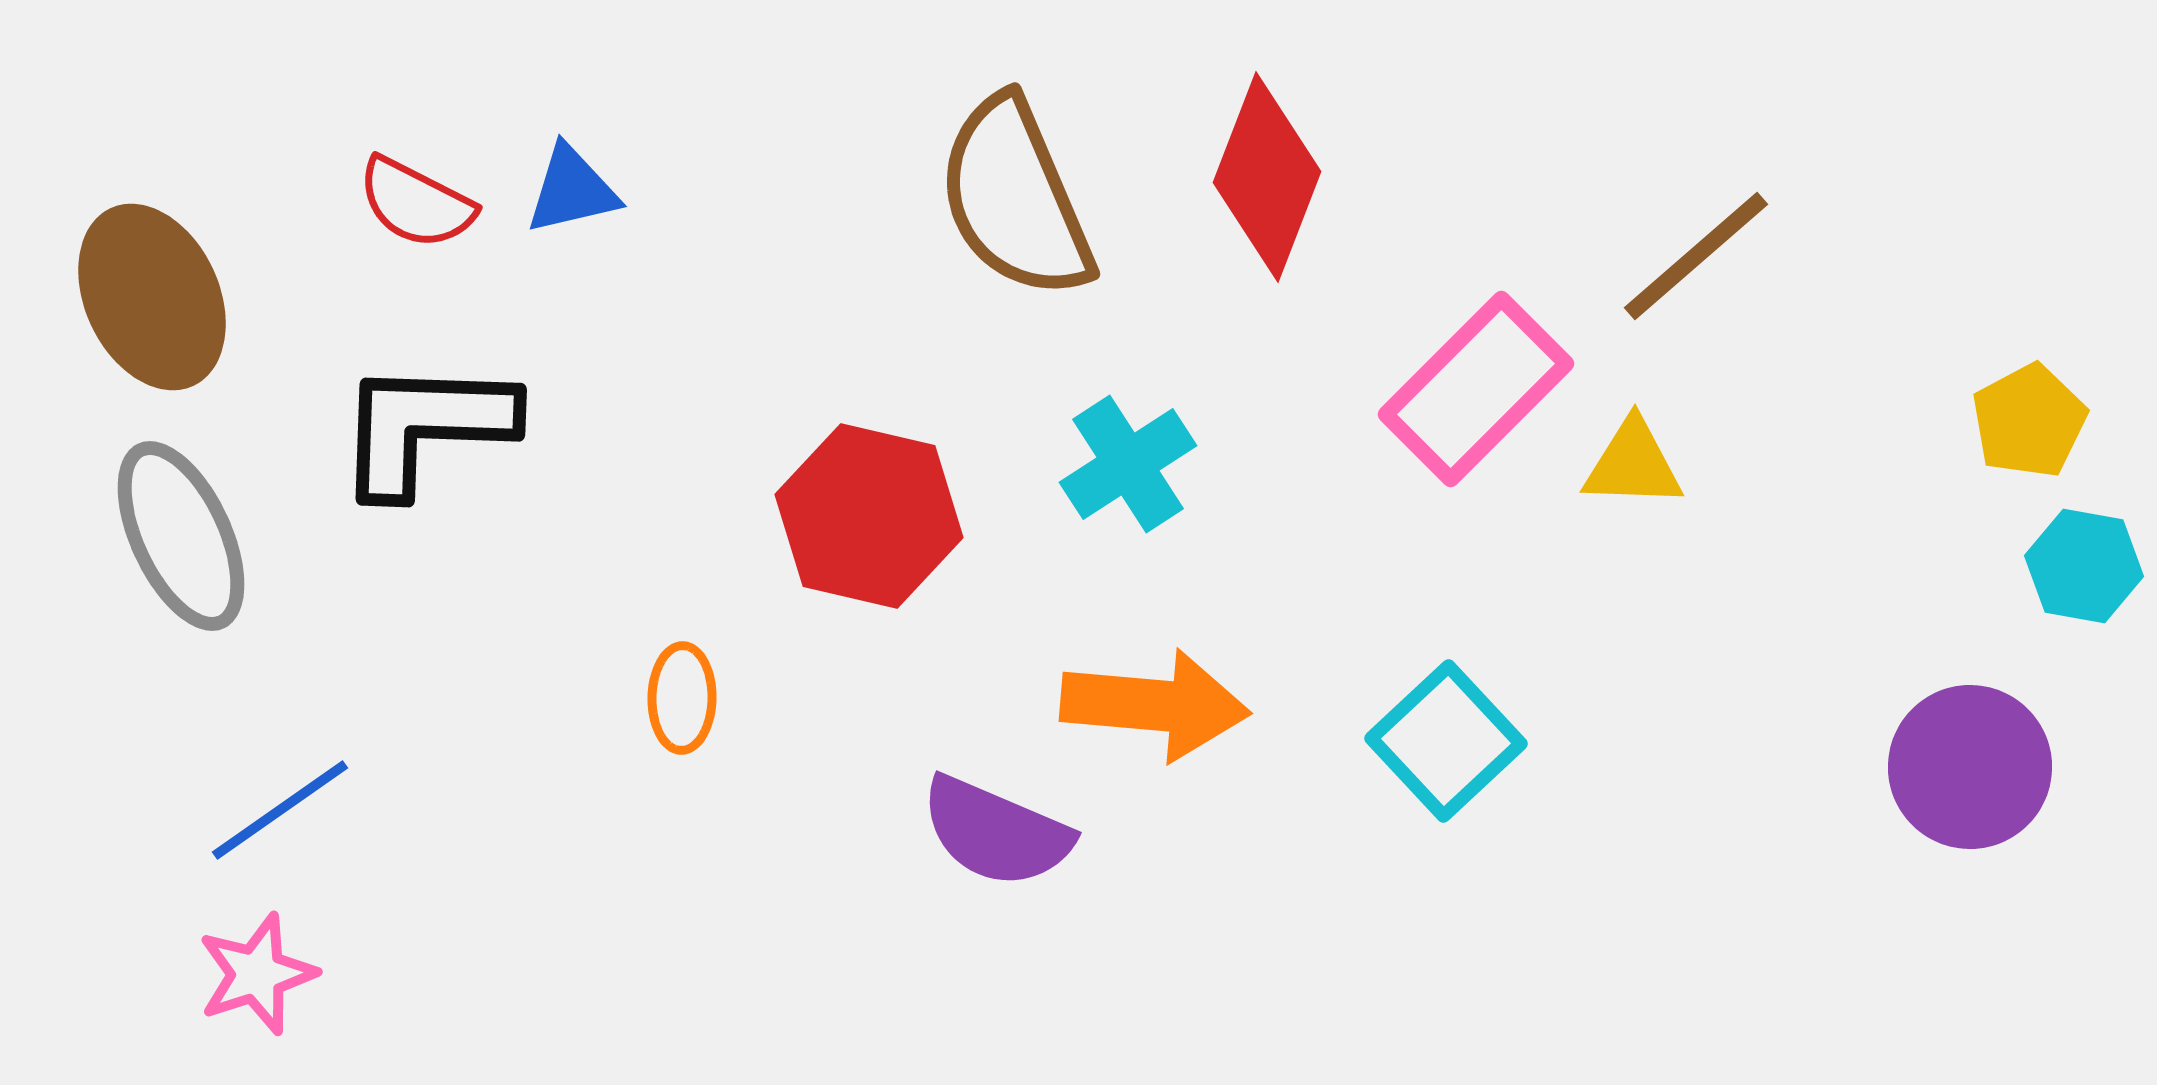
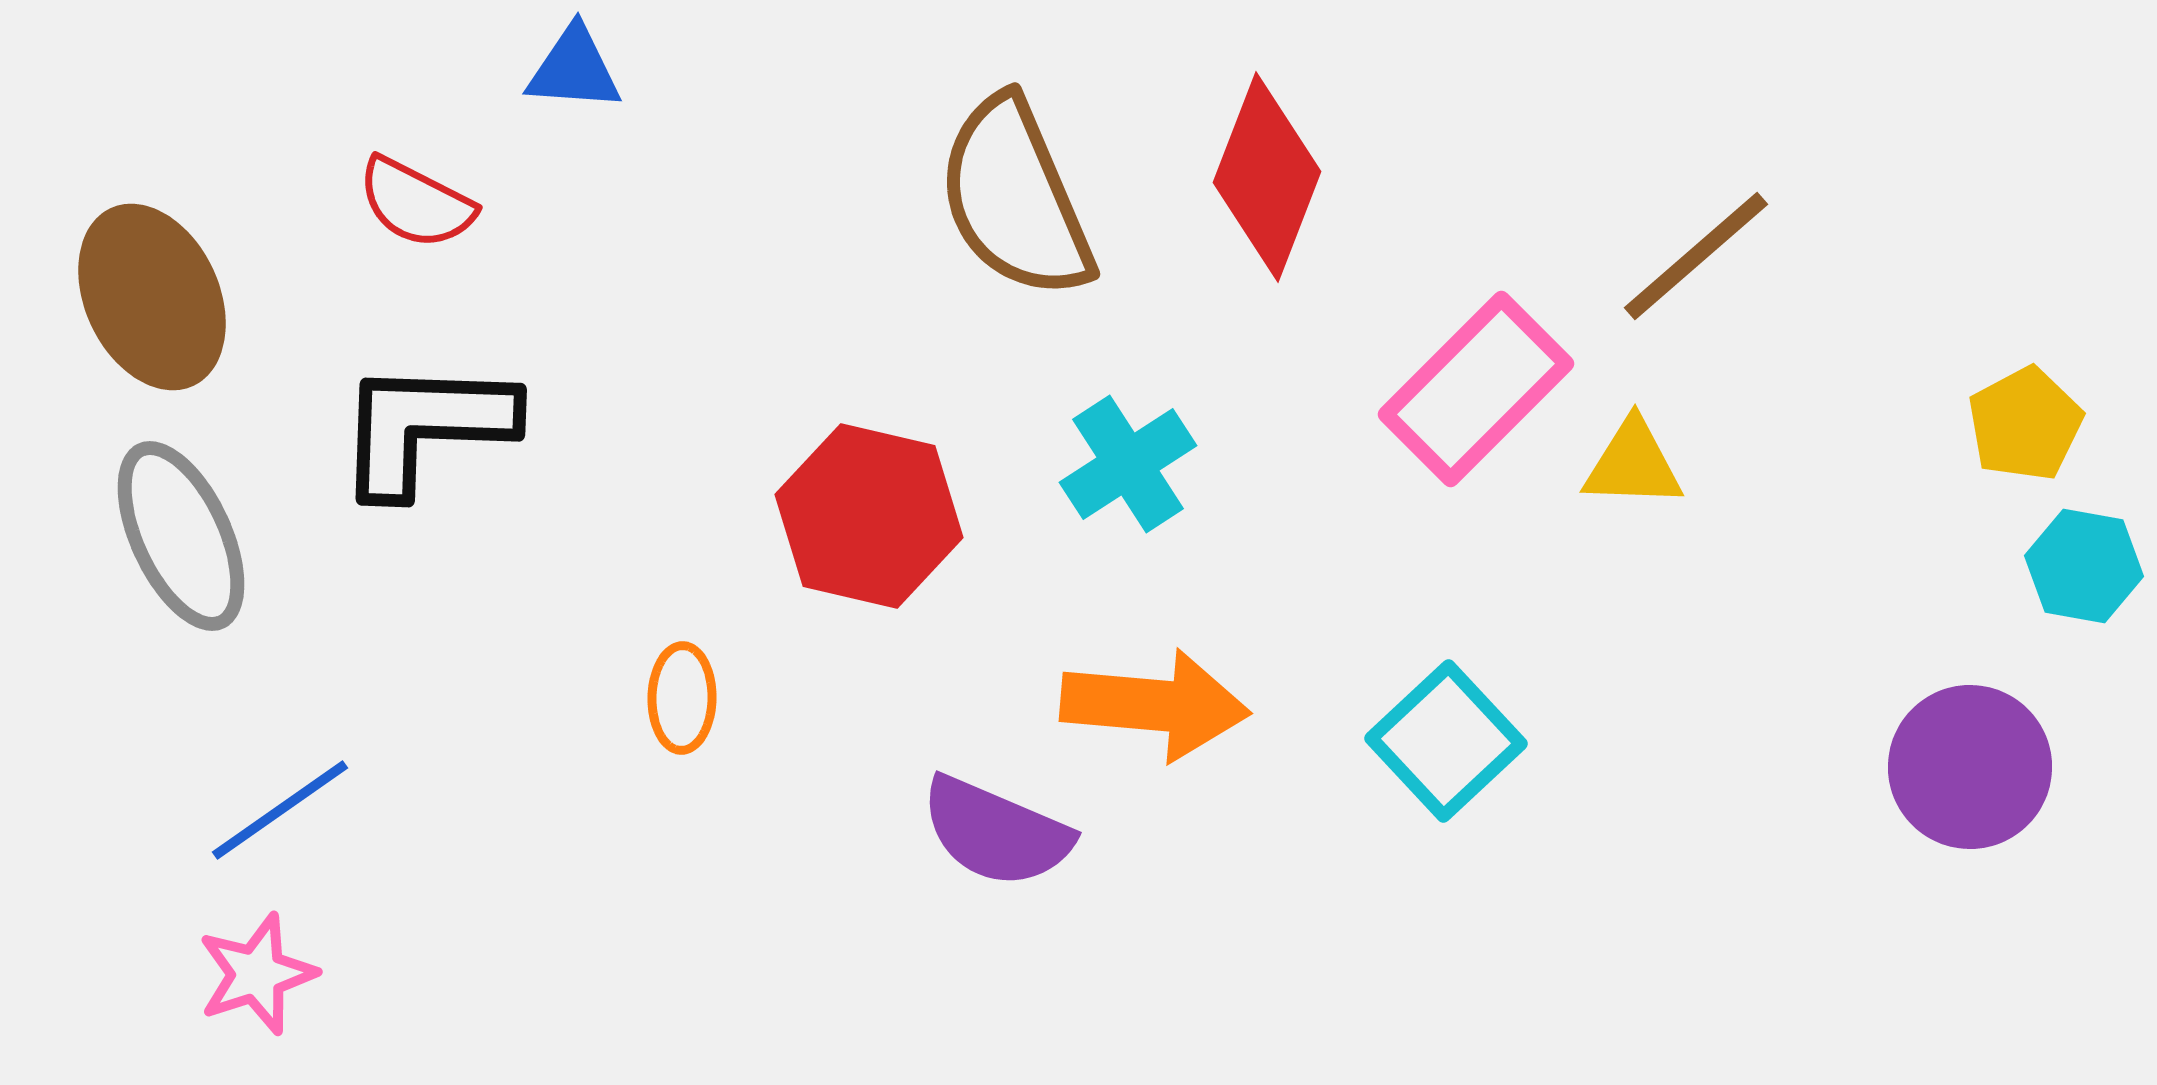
blue triangle: moved 2 px right, 121 px up; rotated 17 degrees clockwise
yellow pentagon: moved 4 px left, 3 px down
